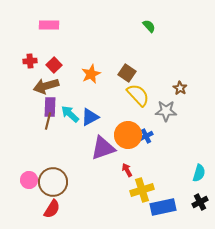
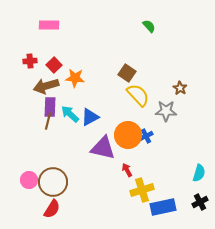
orange star: moved 16 px left, 4 px down; rotated 30 degrees clockwise
purple triangle: rotated 32 degrees clockwise
